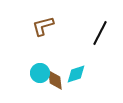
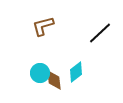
black line: rotated 20 degrees clockwise
cyan diamond: moved 2 px up; rotated 20 degrees counterclockwise
brown diamond: moved 1 px left
